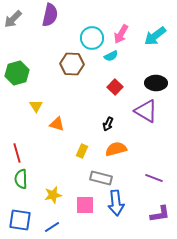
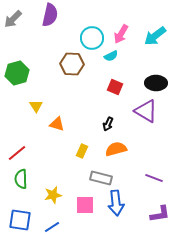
red square: rotated 21 degrees counterclockwise
red line: rotated 66 degrees clockwise
